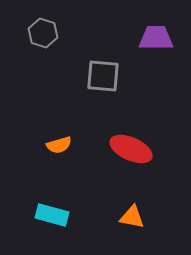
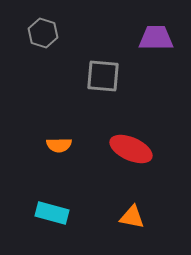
orange semicircle: rotated 15 degrees clockwise
cyan rectangle: moved 2 px up
